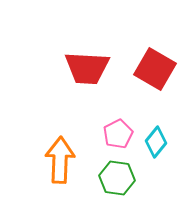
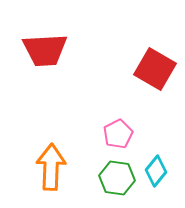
red trapezoid: moved 42 px left, 18 px up; rotated 6 degrees counterclockwise
cyan diamond: moved 29 px down
orange arrow: moved 9 px left, 7 px down
